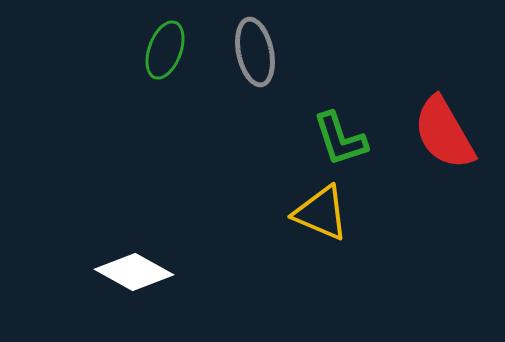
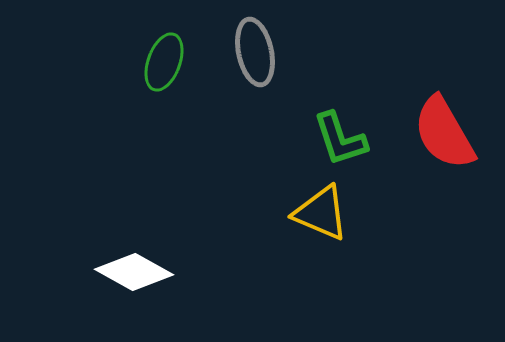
green ellipse: moved 1 px left, 12 px down
